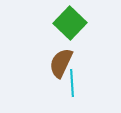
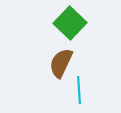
cyan line: moved 7 px right, 7 px down
